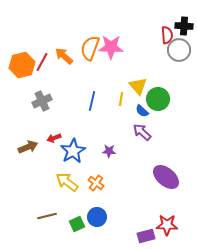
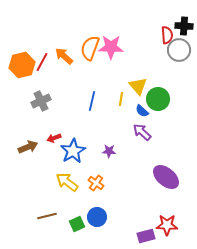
gray cross: moved 1 px left
